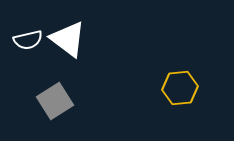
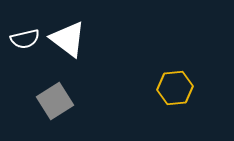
white semicircle: moved 3 px left, 1 px up
yellow hexagon: moved 5 px left
